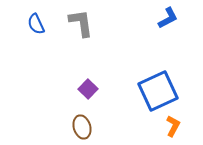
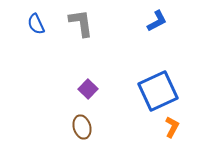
blue L-shape: moved 11 px left, 3 px down
orange L-shape: moved 1 px left, 1 px down
